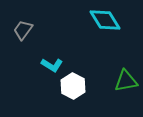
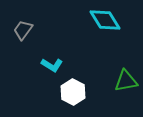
white hexagon: moved 6 px down
